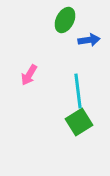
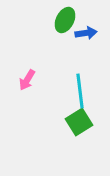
blue arrow: moved 3 px left, 7 px up
pink arrow: moved 2 px left, 5 px down
cyan line: moved 2 px right
